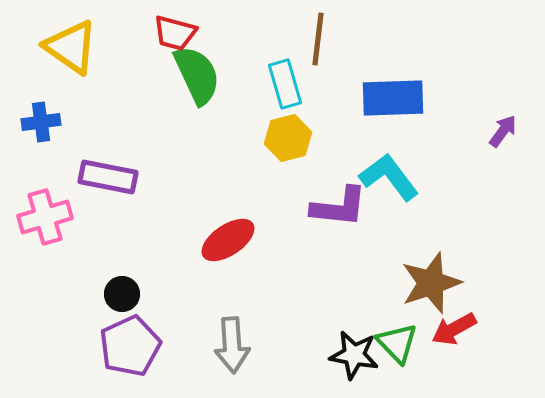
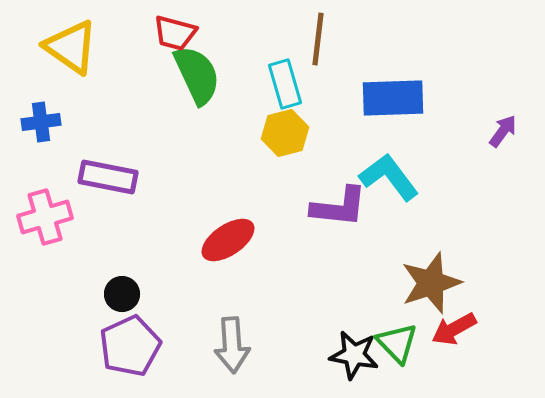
yellow hexagon: moved 3 px left, 5 px up
